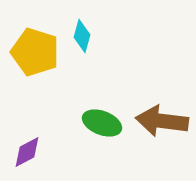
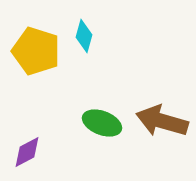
cyan diamond: moved 2 px right
yellow pentagon: moved 1 px right, 1 px up
brown arrow: rotated 9 degrees clockwise
